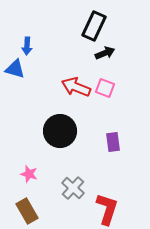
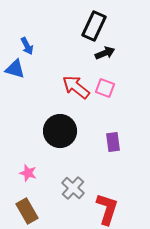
blue arrow: rotated 30 degrees counterclockwise
red arrow: rotated 16 degrees clockwise
pink star: moved 1 px left, 1 px up
